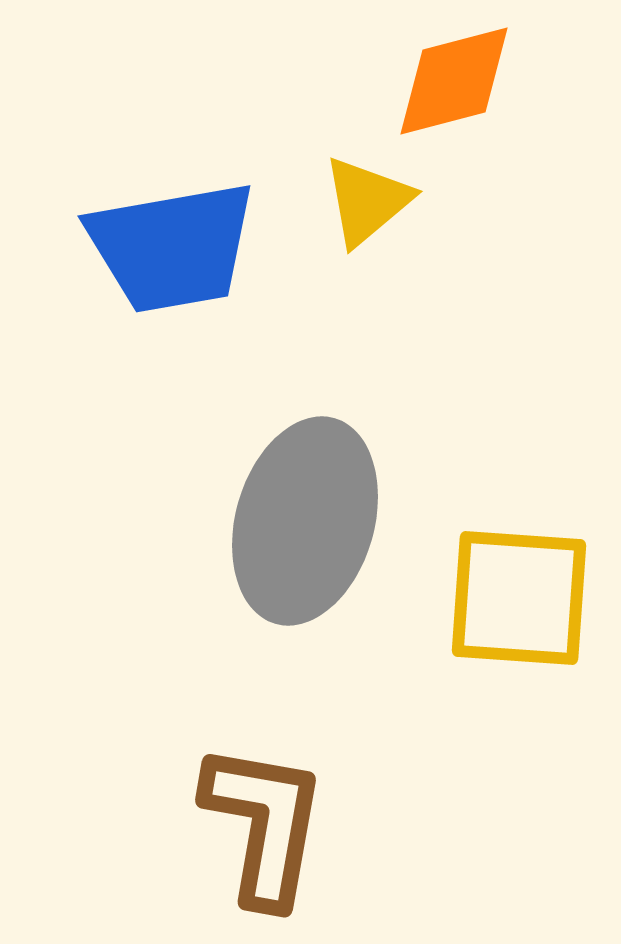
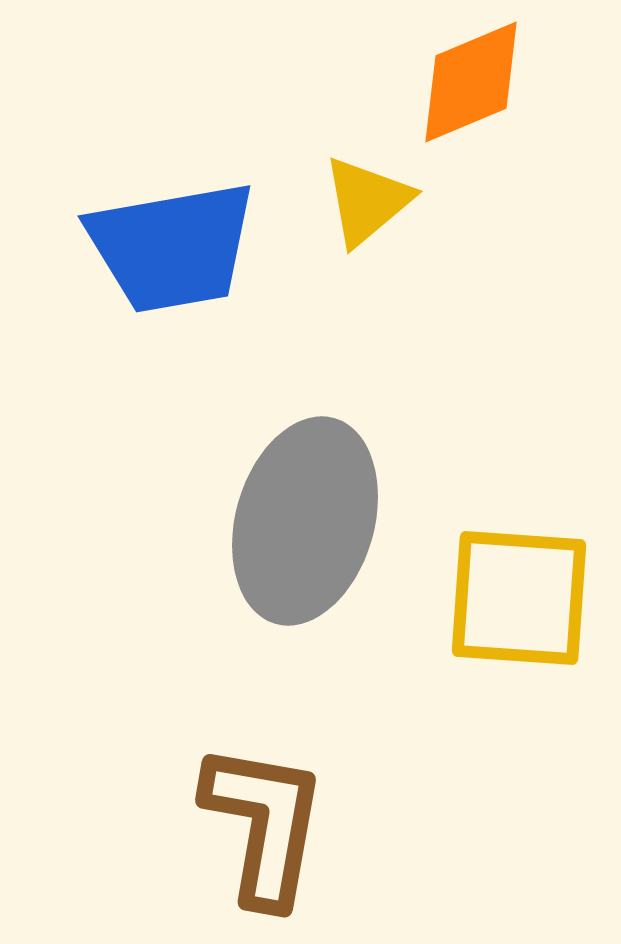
orange diamond: moved 17 px right, 1 px down; rotated 8 degrees counterclockwise
